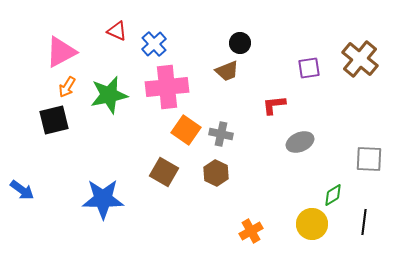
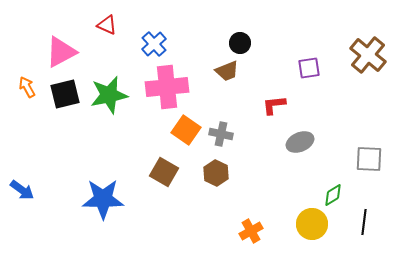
red triangle: moved 10 px left, 6 px up
brown cross: moved 8 px right, 4 px up
orange arrow: moved 40 px left; rotated 120 degrees clockwise
black square: moved 11 px right, 26 px up
